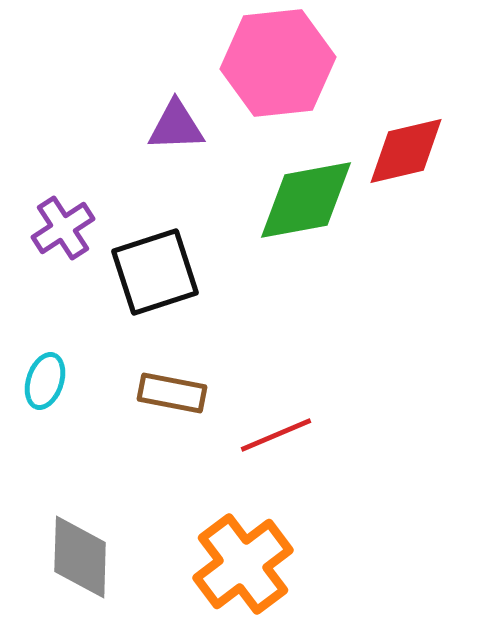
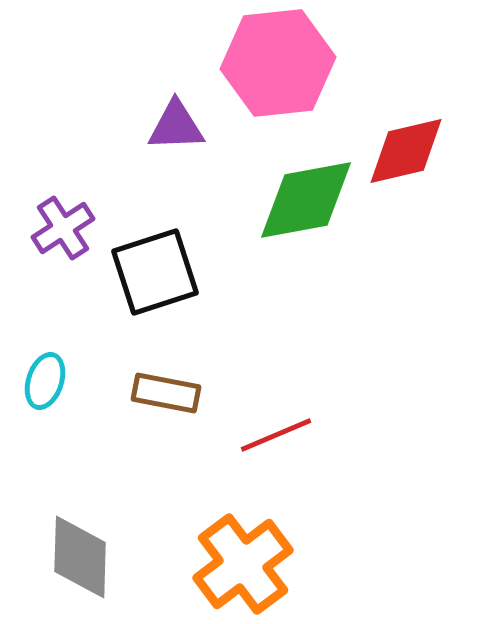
brown rectangle: moved 6 px left
